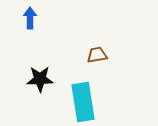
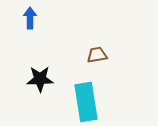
cyan rectangle: moved 3 px right
